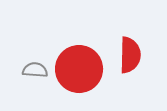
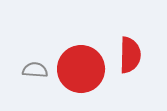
red circle: moved 2 px right
